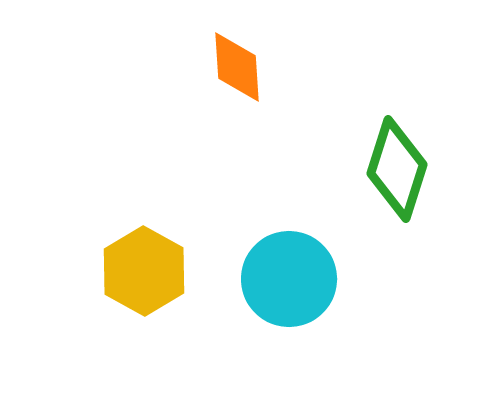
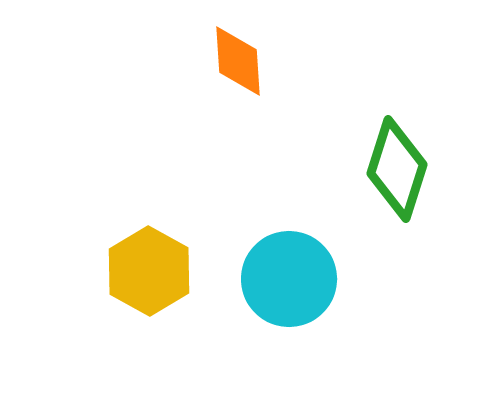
orange diamond: moved 1 px right, 6 px up
yellow hexagon: moved 5 px right
